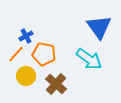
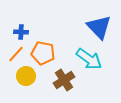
blue triangle: rotated 8 degrees counterclockwise
blue cross: moved 5 px left, 4 px up; rotated 32 degrees clockwise
orange pentagon: moved 1 px left, 1 px up
brown cross: moved 8 px right, 4 px up; rotated 15 degrees clockwise
